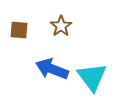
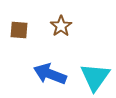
blue arrow: moved 2 px left, 5 px down
cyan triangle: moved 3 px right; rotated 12 degrees clockwise
